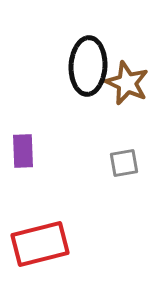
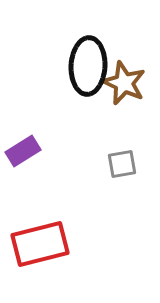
brown star: moved 3 px left
purple rectangle: rotated 60 degrees clockwise
gray square: moved 2 px left, 1 px down
